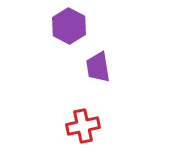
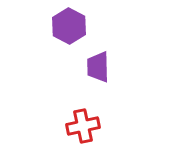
purple trapezoid: rotated 8 degrees clockwise
